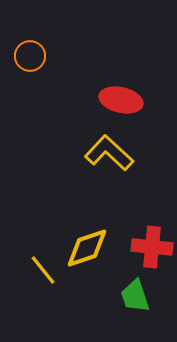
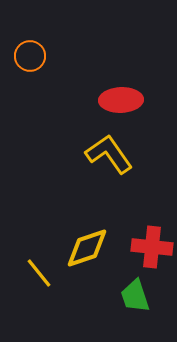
red ellipse: rotated 15 degrees counterclockwise
yellow L-shape: moved 1 px down; rotated 12 degrees clockwise
yellow line: moved 4 px left, 3 px down
